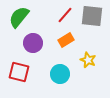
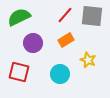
green semicircle: rotated 25 degrees clockwise
